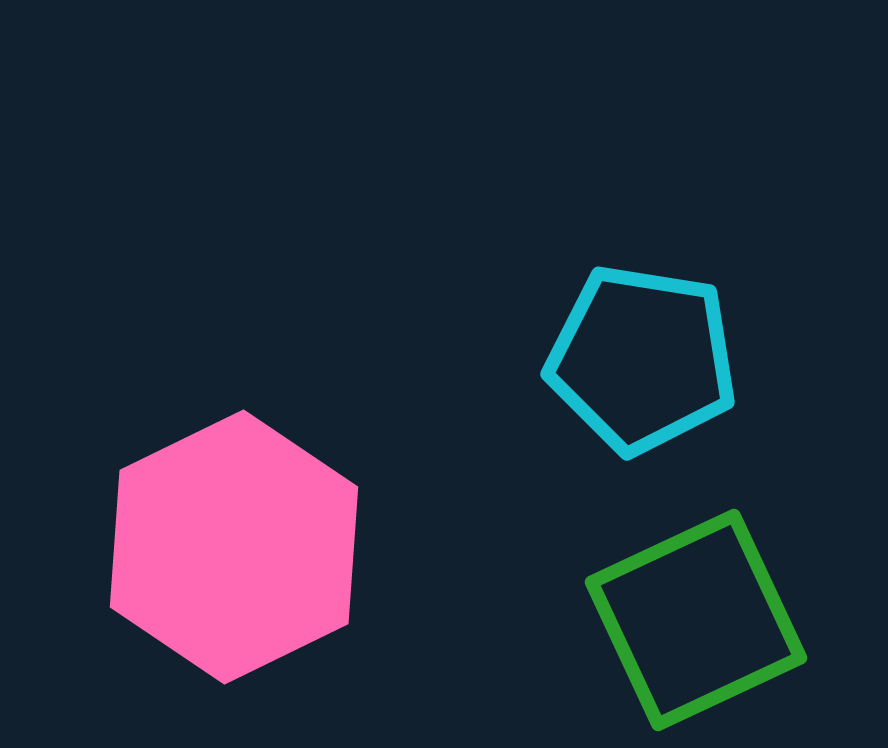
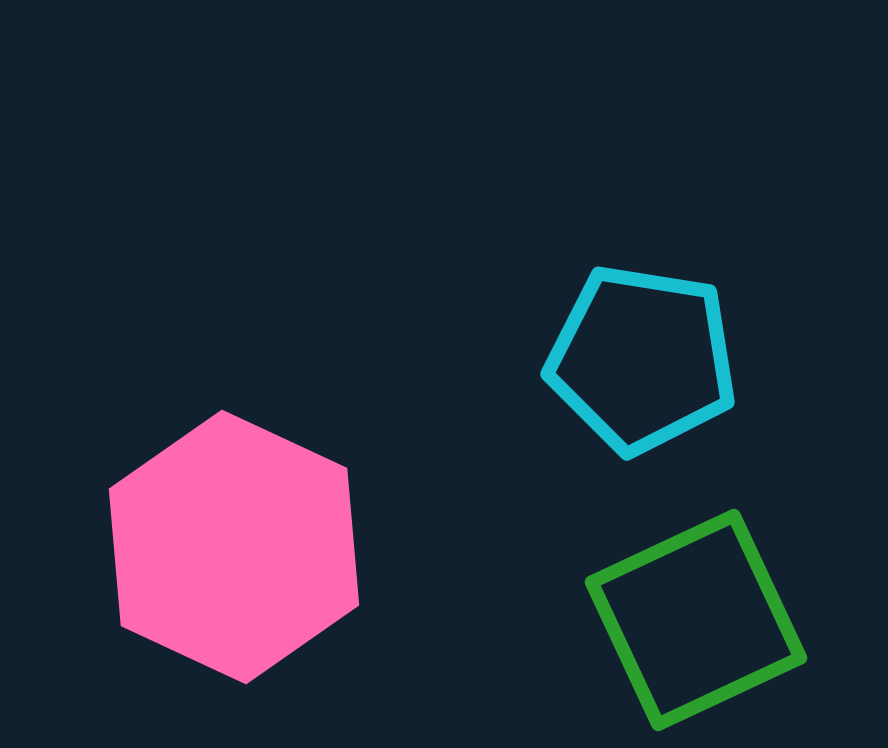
pink hexagon: rotated 9 degrees counterclockwise
